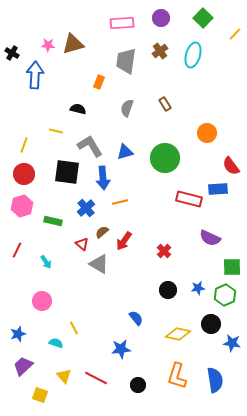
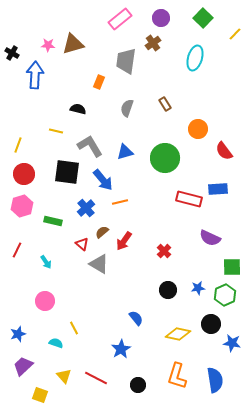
pink rectangle at (122, 23): moved 2 px left, 4 px up; rotated 35 degrees counterclockwise
brown cross at (160, 51): moved 7 px left, 8 px up
cyan ellipse at (193, 55): moved 2 px right, 3 px down
orange circle at (207, 133): moved 9 px left, 4 px up
yellow line at (24, 145): moved 6 px left
red semicircle at (231, 166): moved 7 px left, 15 px up
blue arrow at (103, 178): moved 2 px down; rotated 35 degrees counterclockwise
pink circle at (42, 301): moved 3 px right
blue star at (121, 349): rotated 24 degrees counterclockwise
